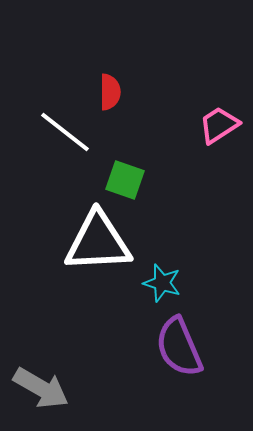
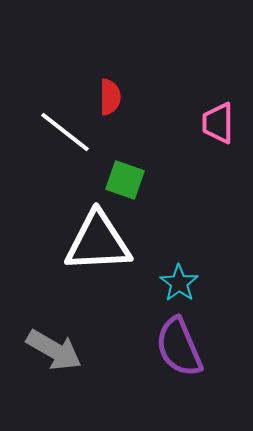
red semicircle: moved 5 px down
pink trapezoid: moved 1 px left, 2 px up; rotated 57 degrees counterclockwise
cyan star: moved 17 px right; rotated 18 degrees clockwise
gray arrow: moved 13 px right, 38 px up
